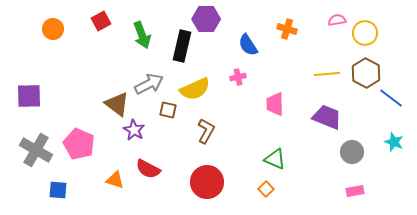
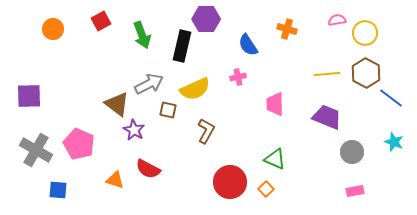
red circle: moved 23 px right
